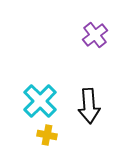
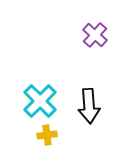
purple cross: rotated 10 degrees counterclockwise
yellow cross: rotated 18 degrees counterclockwise
